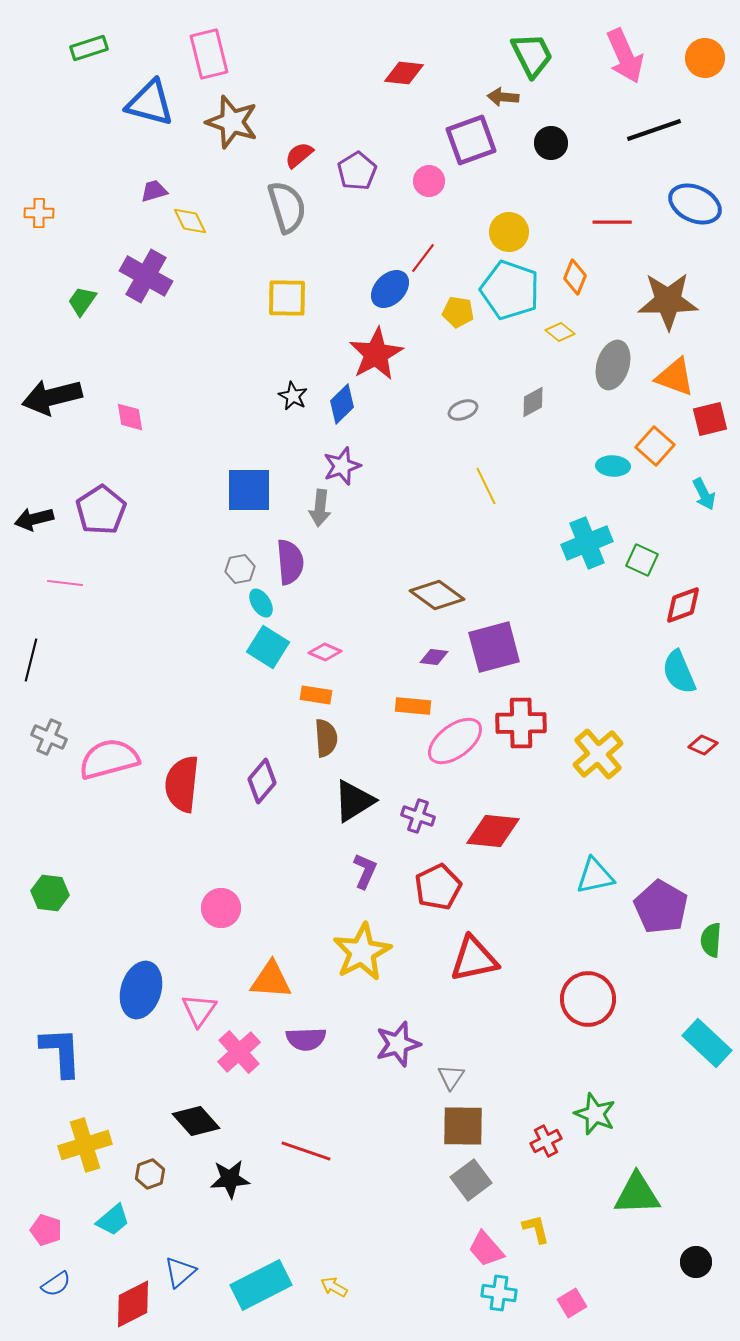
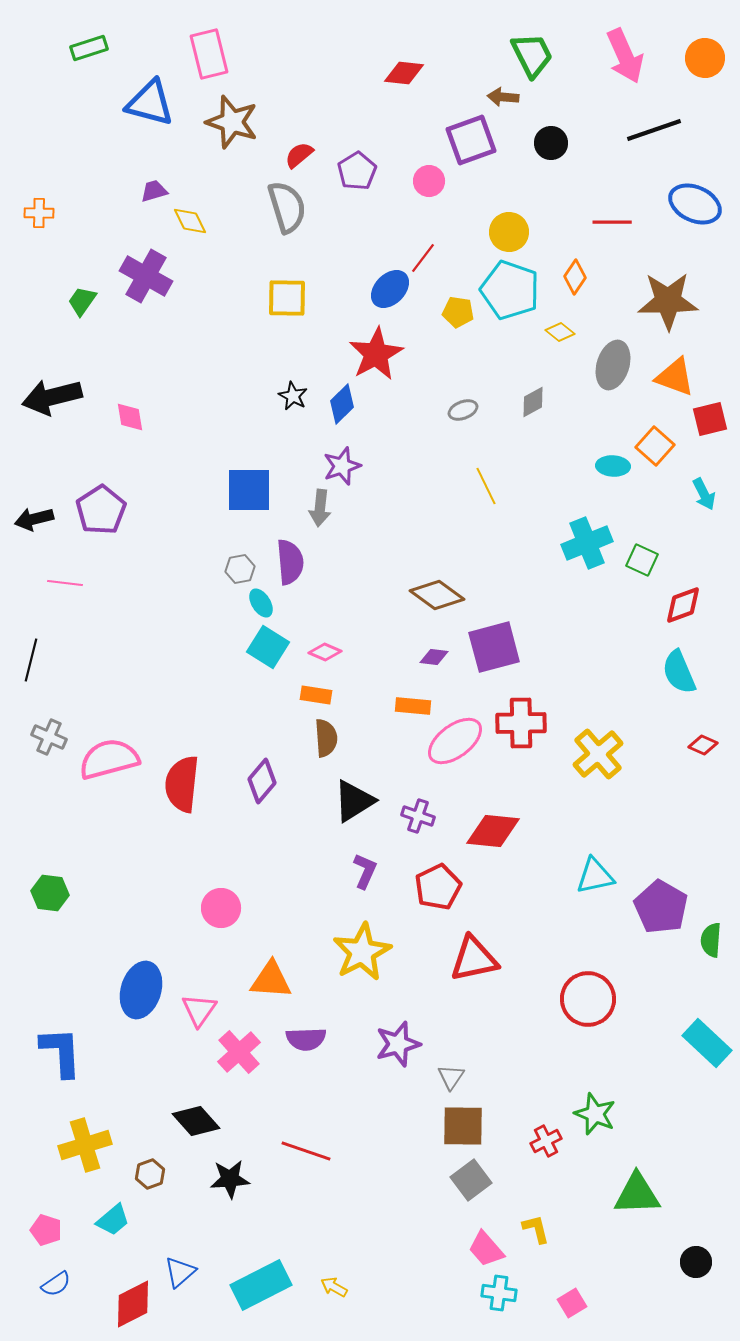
orange diamond at (575, 277): rotated 12 degrees clockwise
